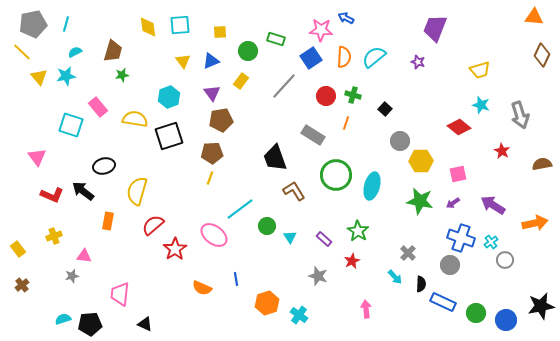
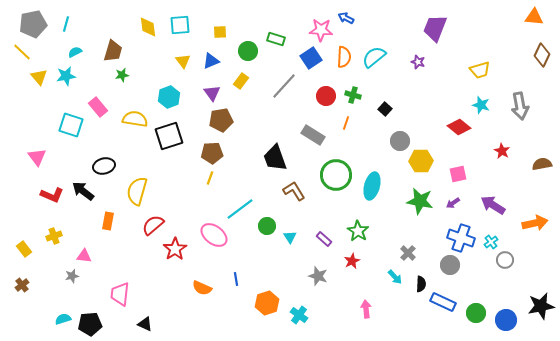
gray arrow at (520, 115): moved 9 px up; rotated 8 degrees clockwise
yellow rectangle at (18, 249): moved 6 px right
